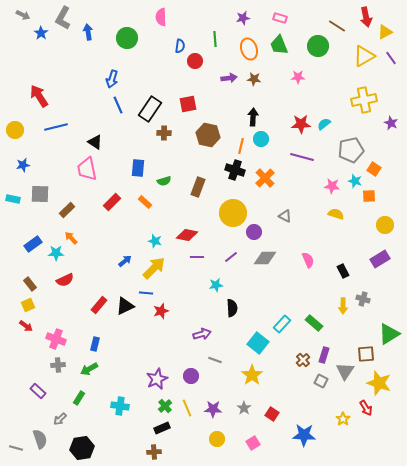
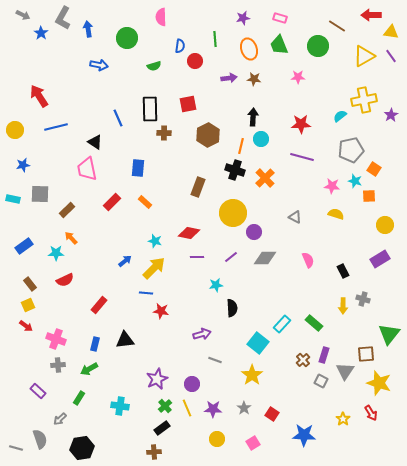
red arrow at (366, 17): moved 5 px right, 2 px up; rotated 102 degrees clockwise
blue arrow at (88, 32): moved 3 px up
yellow triangle at (385, 32): moved 6 px right; rotated 35 degrees clockwise
purple line at (391, 58): moved 2 px up
blue arrow at (112, 79): moved 13 px left, 14 px up; rotated 96 degrees counterclockwise
blue line at (118, 105): moved 13 px down
black rectangle at (150, 109): rotated 35 degrees counterclockwise
purple star at (391, 123): moved 8 px up; rotated 16 degrees clockwise
cyan semicircle at (324, 124): moved 16 px right, 8 px up
brown hexagon at (208, 135): rotated 20 degrees clockwise
green semicircle at (164, 181): moved 10 px left, 115 px up
gray triangle at (285, 216): moved 10 px right, 1 px down
red diamond at (187, 235): moved 2 px right, 2 px up
blue rectangle at (33, 244): moved 9 px left, 2 px down
black triangle at (125, 306): moved 34 px down; rotated 18 degrees clockwise
red star at (161, 311): rotated 28 degrees clockwise
green triangle at (389, 334): rotated 20 degrees counterclockwise
purple circle at (191, 376): moved 1 px right, 8 px down
red arrow at (366, 408): moved 5 px right, 5 px down
black rectangle at (162, 428): rotated 14 degrees counterclockwise
